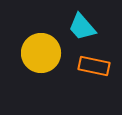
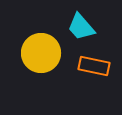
cyan trapezoid: moved 1 px left
